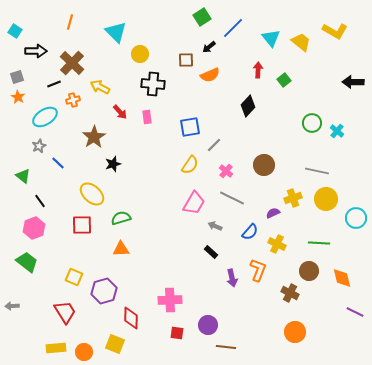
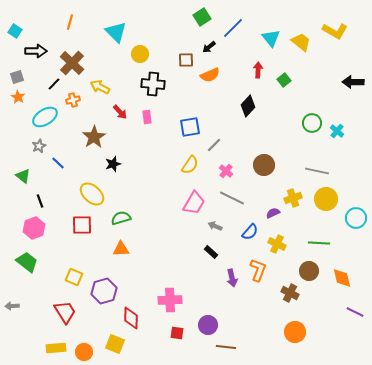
black line at (54, 84): rotated 24 degrees counterclockwise
black line at (40, 201): rotated 16 degrees clockwise
